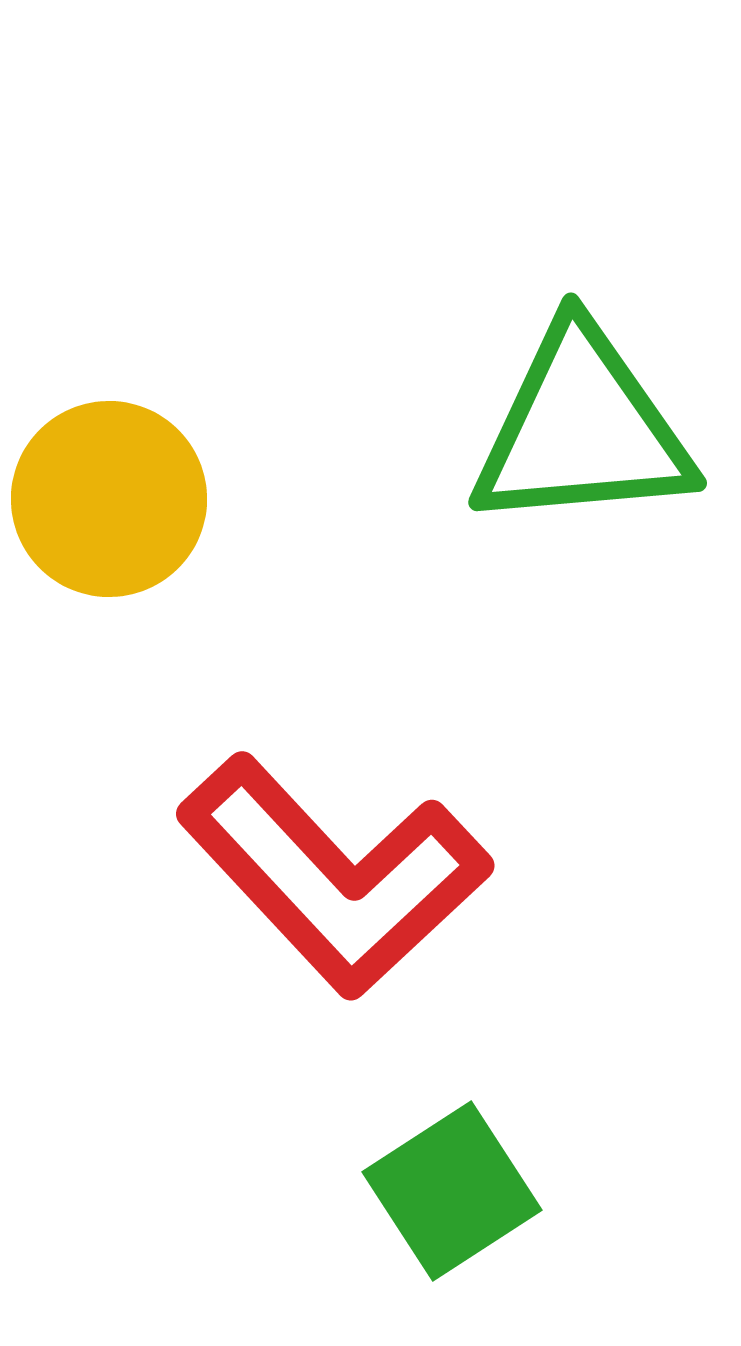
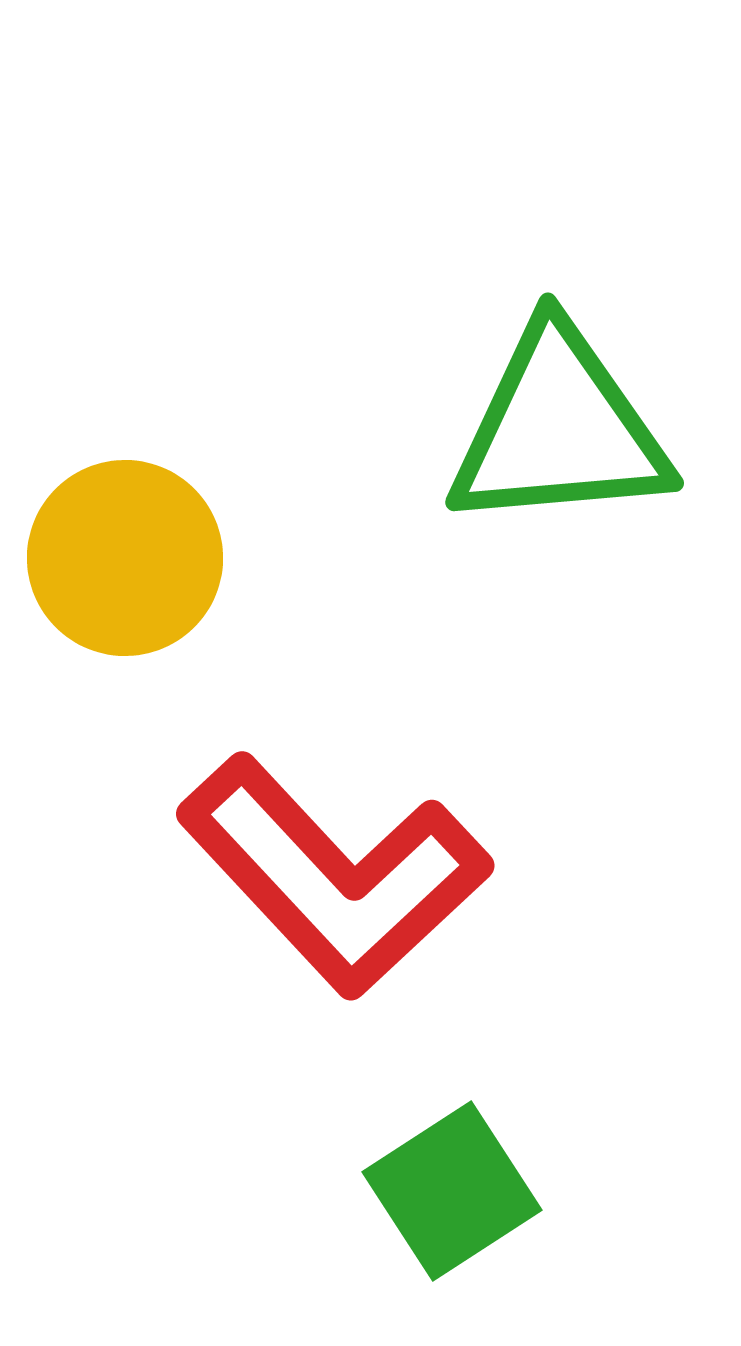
green triangle: moved 23 px left
yellow circle: moved 16 px right, 59 px down
